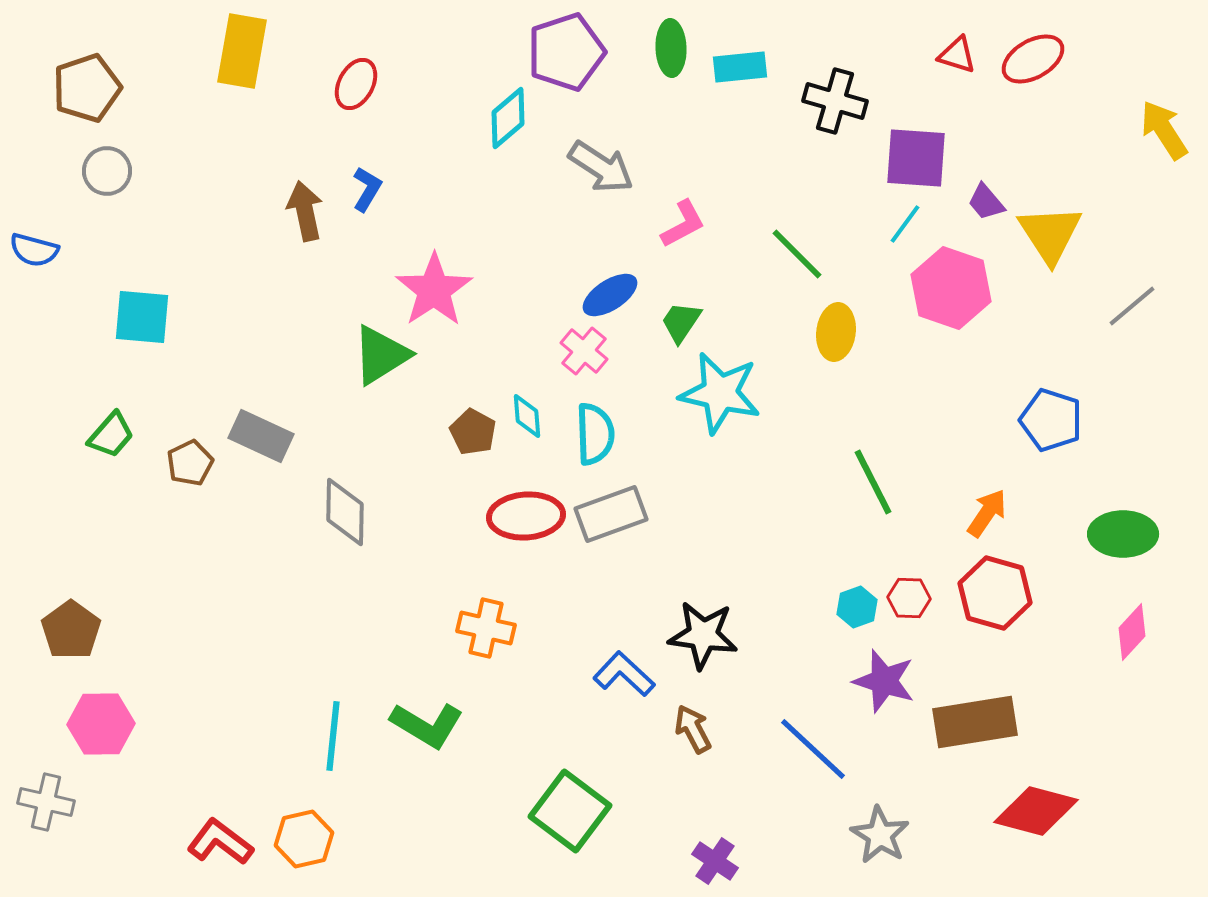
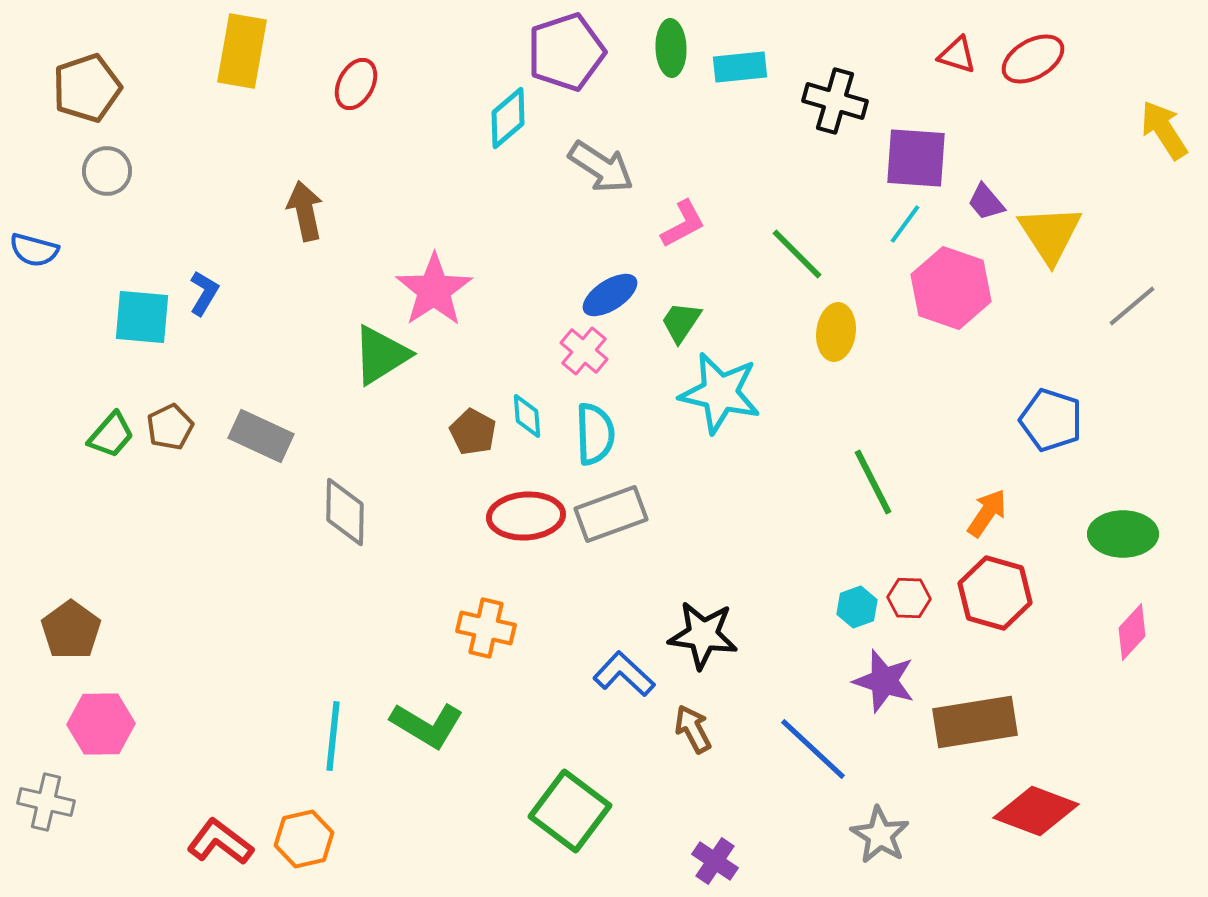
blue L-shape at (367, 189): moved 163 px left, 104 px down
brown pentagon at (190, 463): moved 20 px left, 36 px up
red diamond at (1036, 811): rotated 6 degrees clockwise
